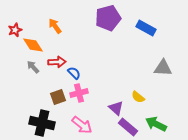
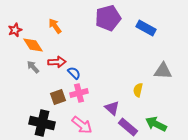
gray triangle: moved 3 px down
yellow semicircle: moved 7 px up; rotated 64 degrees clockwise
purple triangle: moved 4 px left
